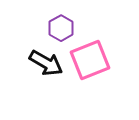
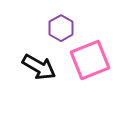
black arrow: moved 7 px left, 4 px down
